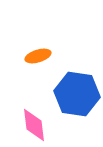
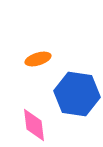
orange ellipse: moved 3 px down
